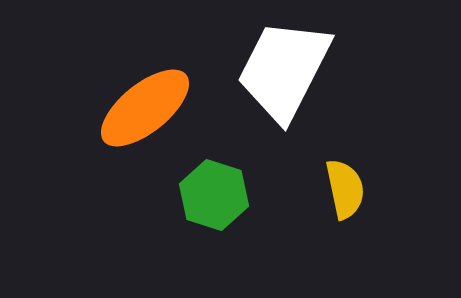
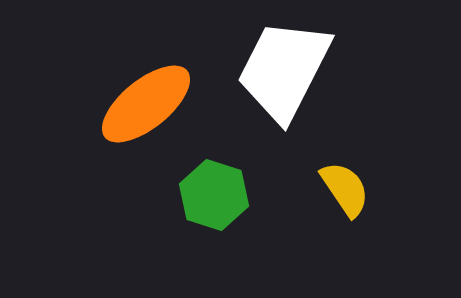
orange ellipse: moved 1 px right, 4 px up
yellow semicircle: rotated 22 degrees counterclockwise
